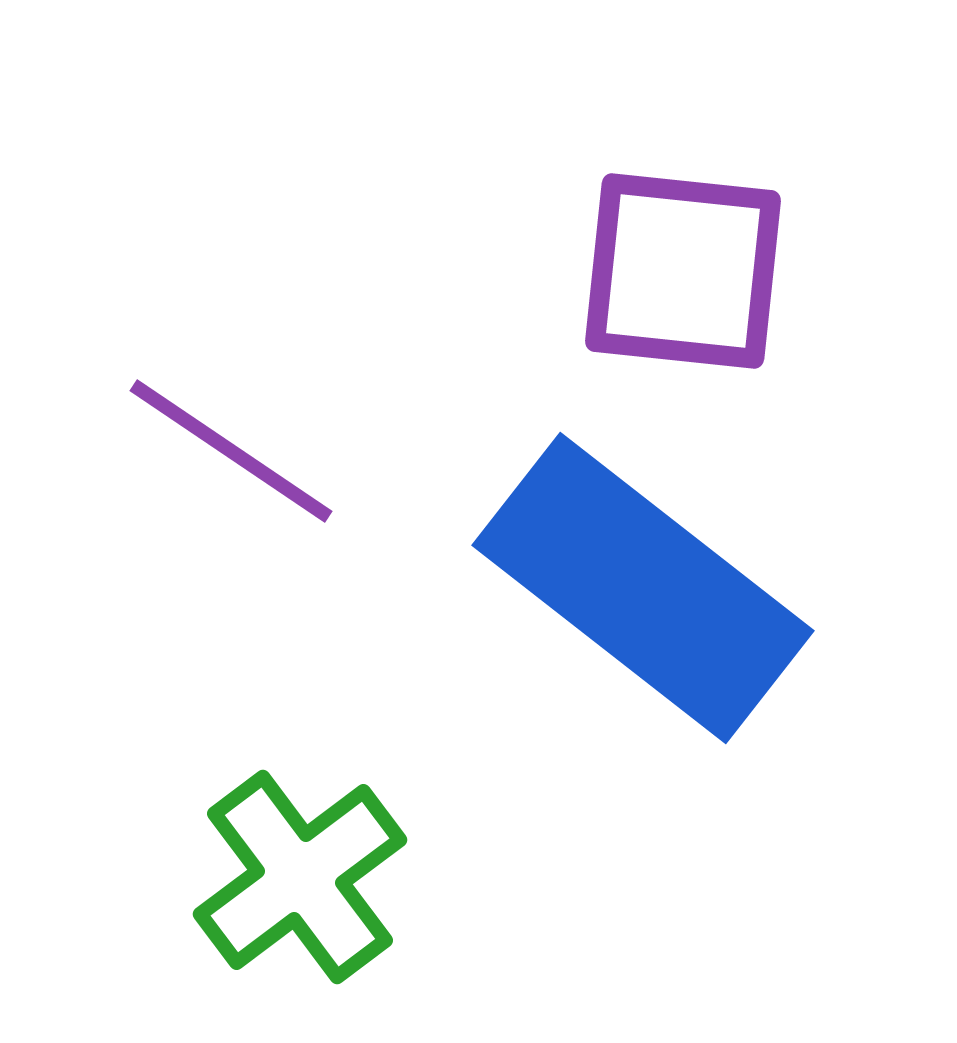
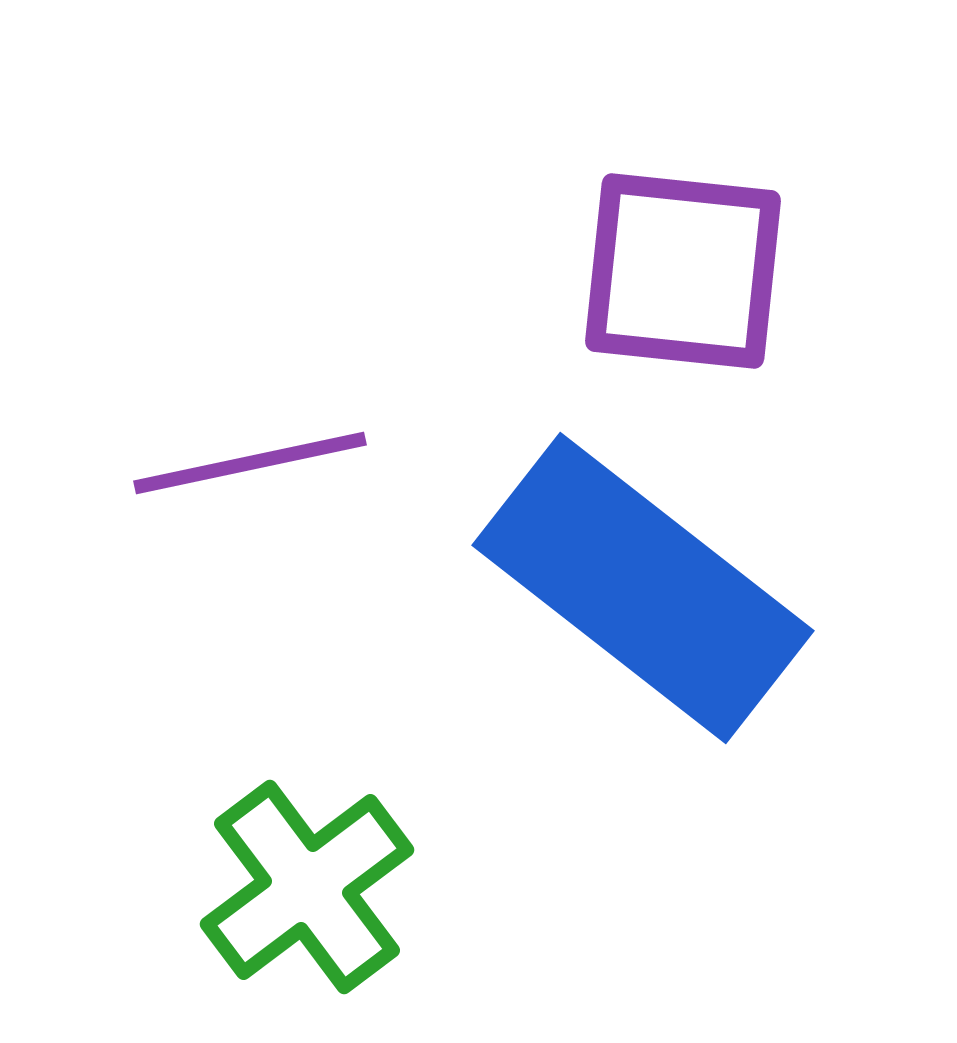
purple line: moved 19 px right, 12 px down; rotated 46 degrees counterclockwise
green cross: moved 7 px right, 10 px down
